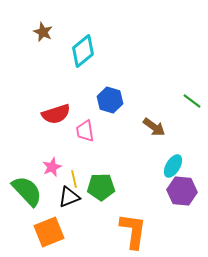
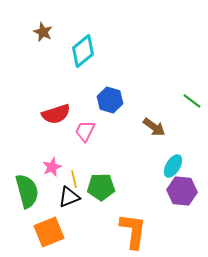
pink trapezoid: rotated 35 degrees clockwise
green semicircle: rotated 28 degrees clockwise
